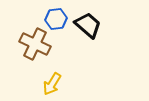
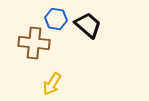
blue hexagon: rotated 15 degrees clockwise
brown cross: moved 1 px left, 1 px up; rotated 20 degrees counterclockwise
